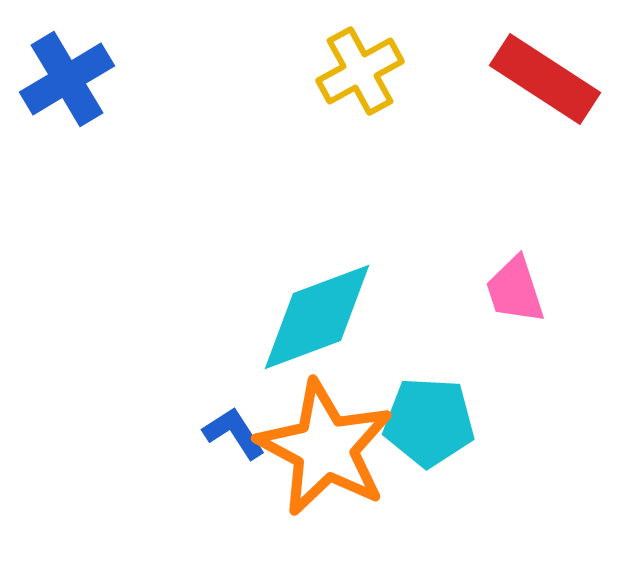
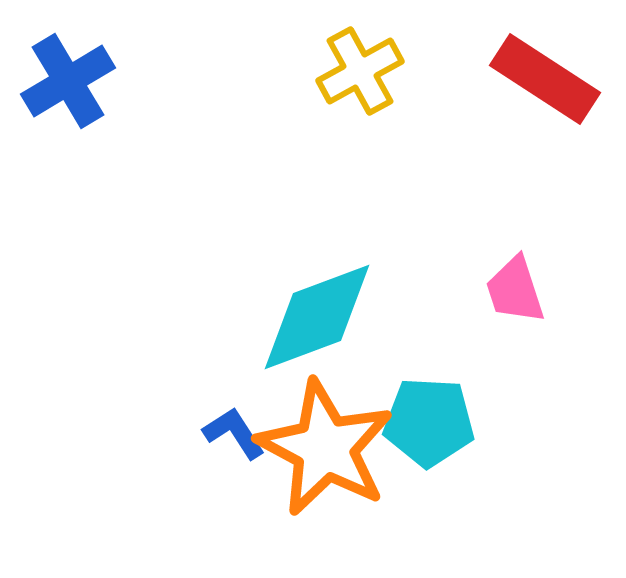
blue cross: moved 1 px right, 2 px down
